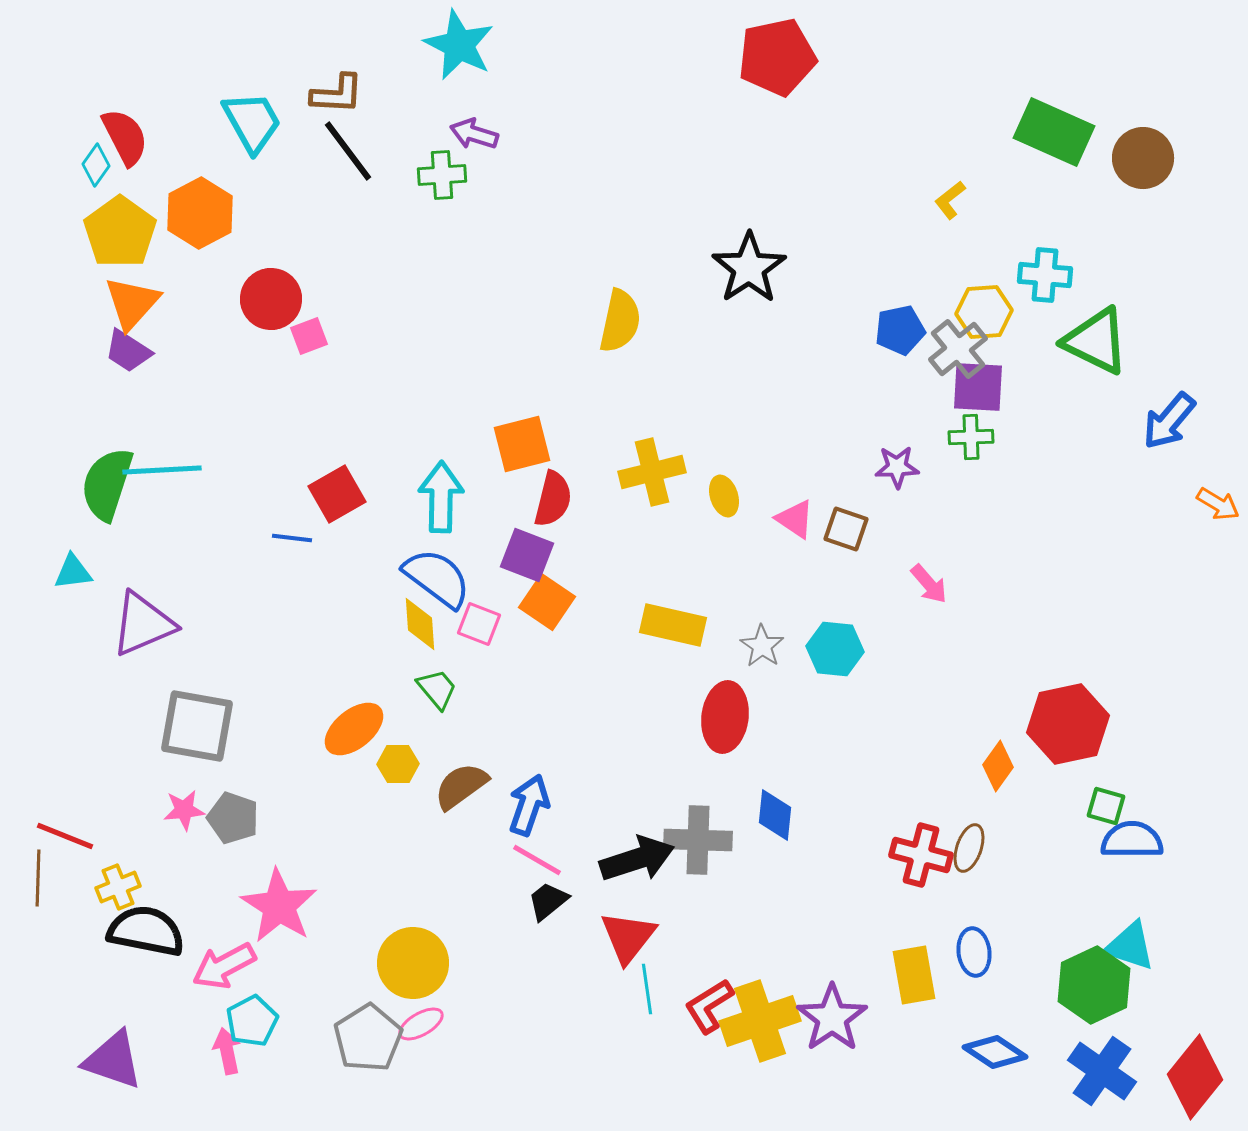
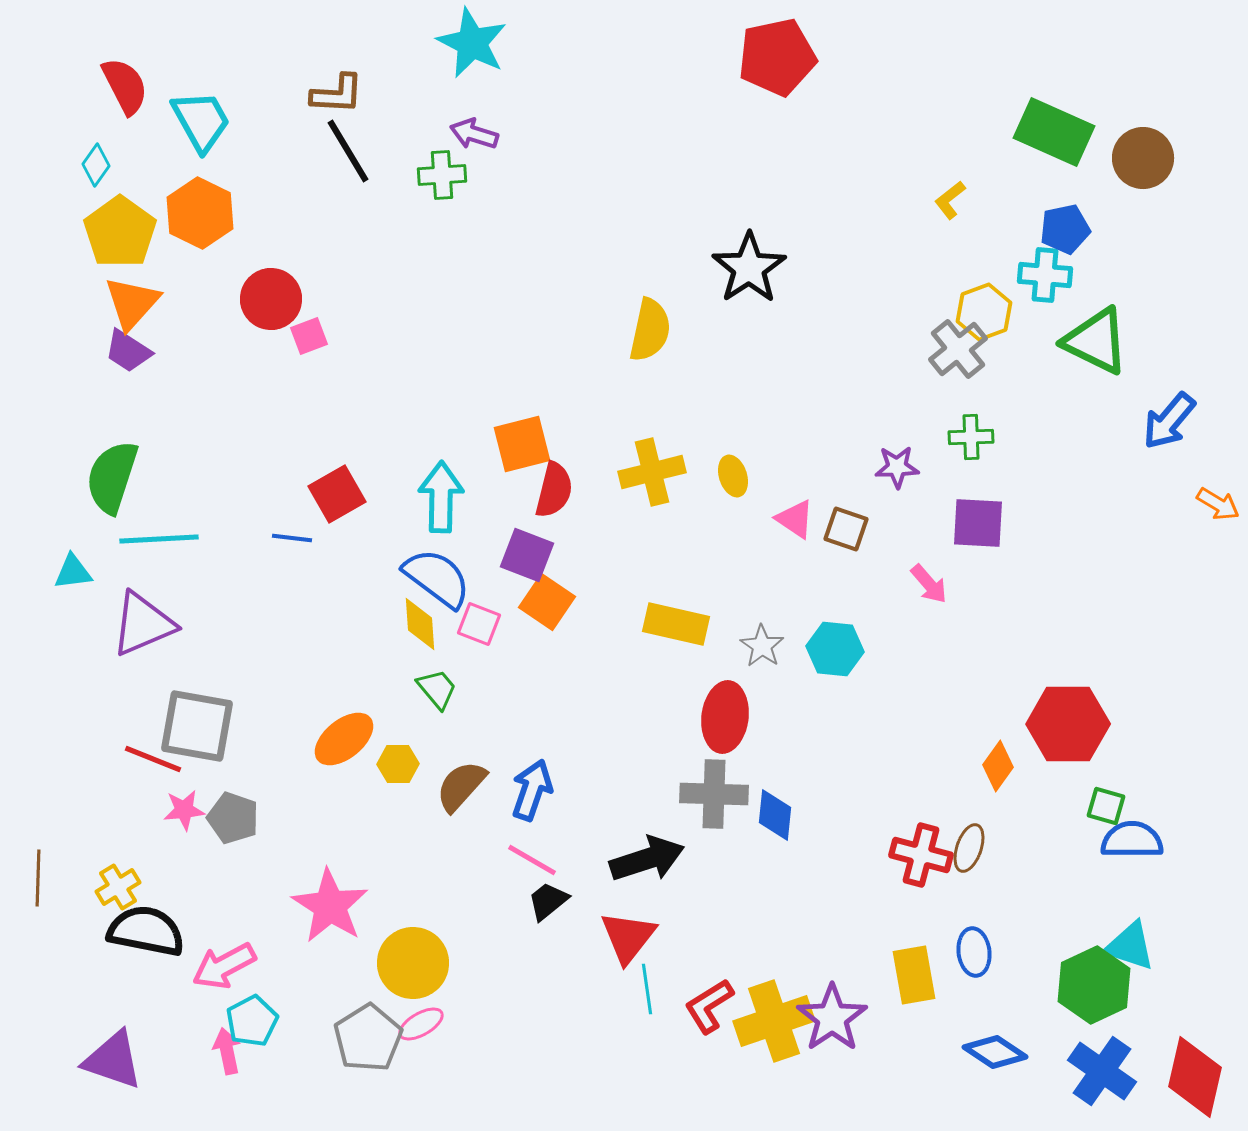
cyan star at (459, 45): moved 13 px right, 2 px up
cyan trapezoid at (252, 122): moved 51 px left, 1 px up
red semicircle at (125, 137): moved 51 px up
black line at (348, 151): rotated 6 degrees clockwise
orange hexagon at (200, 213): rotated 6 degrees counterclockwise
yellow hexagon at (984, 312): rotated 16 degrees counterclockwise
yellow semicircle at (620, 321): moved 30 px right, 9 px down
blue pentagon at (900, 330): moved 165 px right, 101 px up
purple square at (978, 387): moved 136 px down
cyan line at (162, 470): moved 3 px left, 69 px down
green semicircle at (107, 484): moved 5 px right, 7 px up
yellow ellipse at (724, 496): moved 9 px right, 20 px up
red semicircle at (553, 499): moved 1 px right, 9 px up
yellow rectangle at (673, 625): moved 3 px right, 1 px up
red hexagon at (1068, 724): rotated 12 degrees clockwise
orange ellipse at (354, 729): moved 10 px left, 10 px down
brown semicircle at (461, 786): rotated 12 degrees counterclockwise
blue arrow at (529, 805): moved 3 px right, 15 px up
red line at (65, 836): moved 88 px right, 77 px up
gray cross at (698, 840): moved 16 px right, 46 px up
black arrow at (637, 859): moved 10 px right
pink line at (537, 860): moved 5 px left
yellow cross at (118, 887): rotated 9 degrees counterclockwise
pink star at (279, 906): moved 51 px right
yellow cross at (760, 1021): moved 14 px right
red diamond at (1195, 1077): rotated 26 degrees counterclockwise
